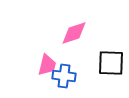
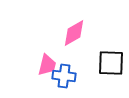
pink diamond: rotated 12 degrees counterclockwise
